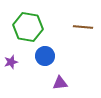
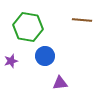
brown line: moved 1 px left, 7 px up
purple star: moved 1 px up
